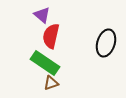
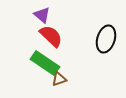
red semicircle: rotated 120 degrees clockwise
black ellipse: moved 4 px up
brown triangle: moved 8 px right, 4 px up
